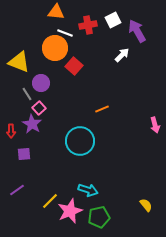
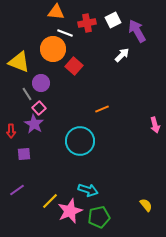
red cross: moved 1 px left, 2 px up
orange circle: moved 2 px left, 1 px down
purple star: moved 2 px right
